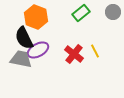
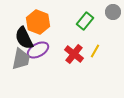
green rectangle: moved 4 px right, 8 px down; rotated 12 degrees counterclockwise
orange hexagon: moved 2 px right, 5 px down
yellow line: rotated 56 degrees clockwise
gray trapezoid: rotated 90 degrees clockwise
